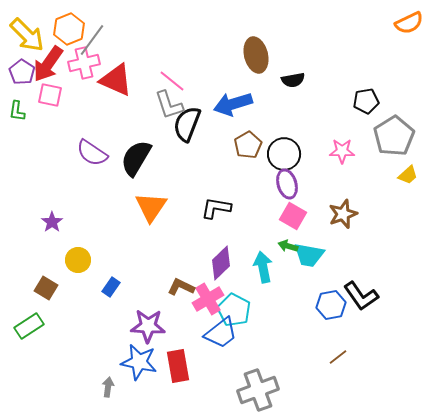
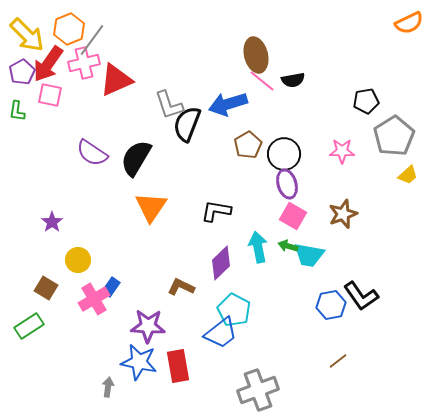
purple pentagon at (22, 72): rotated 10 degrees clockwise
red triangle at (116, 80): rotated 48 degrees counterclockwise
pink line at (172, 81): moved 90 px right
blue arrow at (233, 104): moved 5 px left
black L-shape at (216, 208): moved 3 px down
cyan arrow at (263, 267): moved 5 px left, 20 px up
pink cross at (208, 299): moved 114 px left
brown line at (338, 357): moved 4 px down
